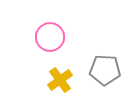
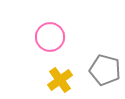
gray pentagon: rotated 12 degrees clockwise
